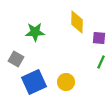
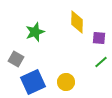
green star: rotated 18 degrees counterclockwise
green line: rotated 24 degrees clockwise
blue square: moved 1 px left
